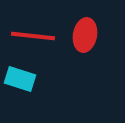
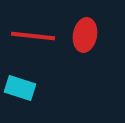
cyan rectangle: moved 9 px down
